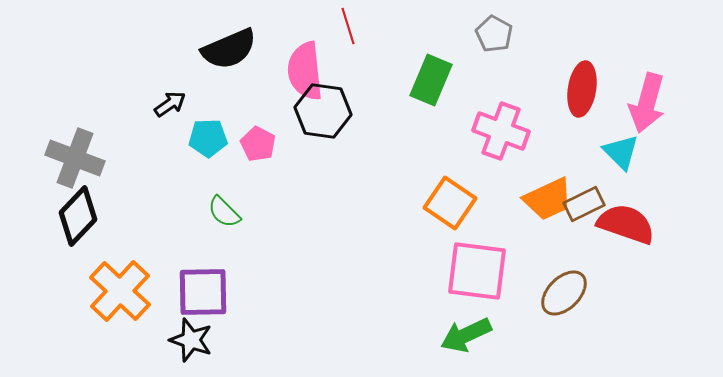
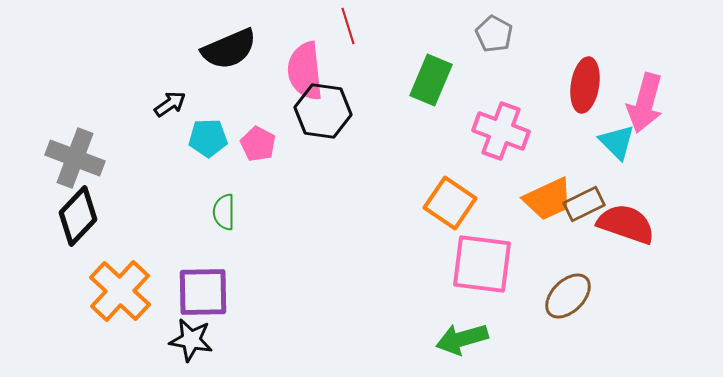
red ellipse: moved 3 px right, 4 px up
pink arrow: moved 2 px left
cyan triangle: moved 4 px left, 10 px up
green semicircle: rotated 45 degrees clockwise
pink square: moved 5 px right, 7 px up
brown ellipse: moved 4 px right, 3 px down
green arrow: moved 4 px left, 4 px down; rotated 9 degrees clockwise
black star: rotated 9 degrees counterclockwise
